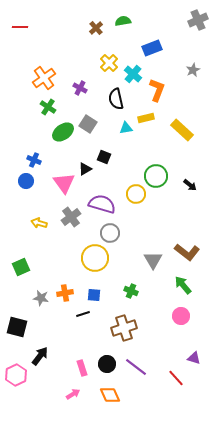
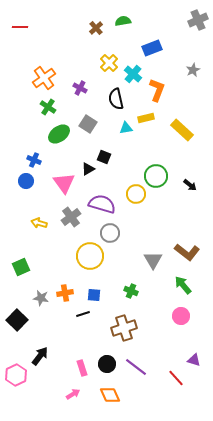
green ellipse at (63, 132): moved 4 px left, 2 px down
black triangle at (85, 169): moved 3 px right
yellow circle at (95, 258): moved 5 px left, 2 px up
black square at (17, 327): moved 7 px up; rotated 30 degrees clockwise
purple triangle at (194, 358): moved 2 px down
